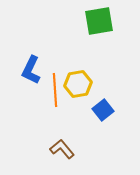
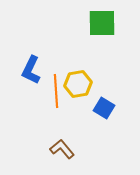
green square: moved 3 px right, 2 px down; rotated 8 degrees clockwise
orange line: moved 1 px right, 1 px down
blue square: moved 1 px right, 2 px up; rotated 20 degrees counterclockwise
